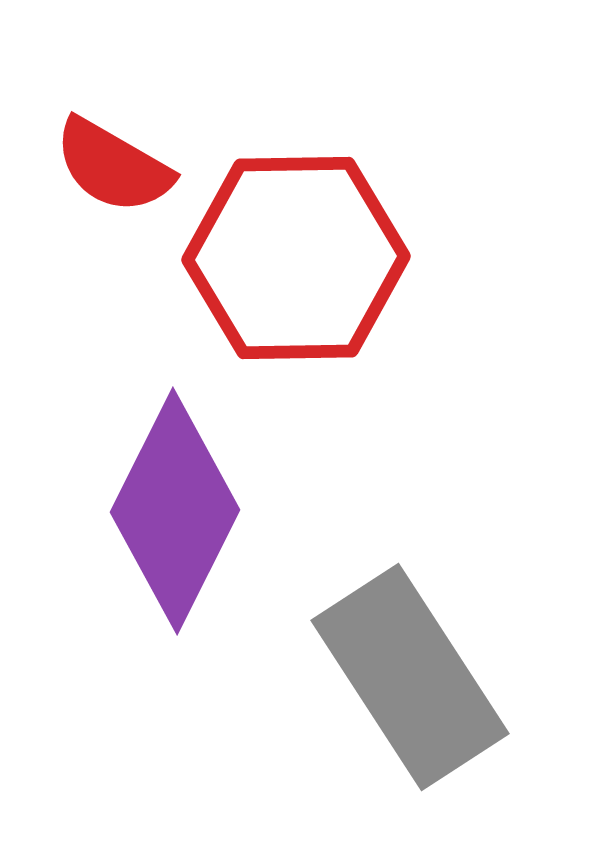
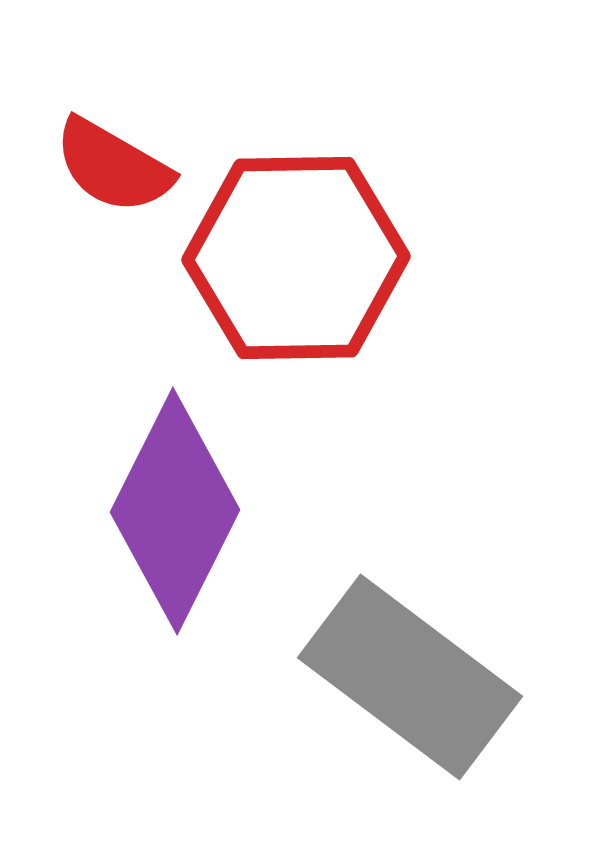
gray rectangle: rotated 20 degrees counterclockwise
